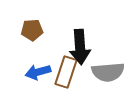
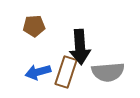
brown pentagon: moved 2 px right, 4 px up
